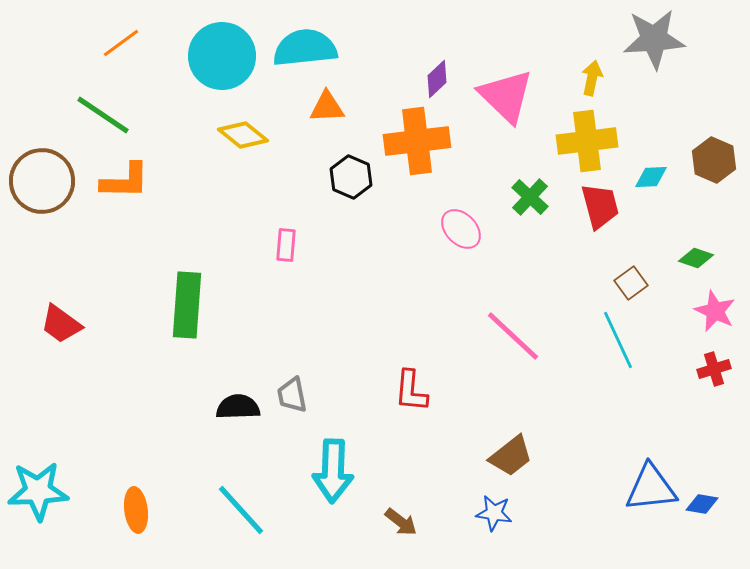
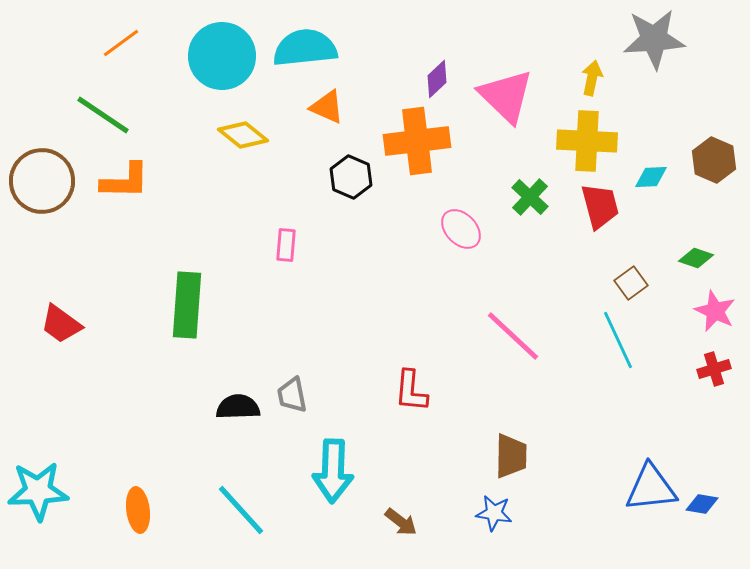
orange triangle at (327, 107): rotated 27 degrees clockwise
yellow cross at (587, 141): rotated 10 degrees clockwise
brown trapezoid at (511, 456): rotated 51 degrees counterclockwise
orange ellipse at (136, 510): moved 2 px right
